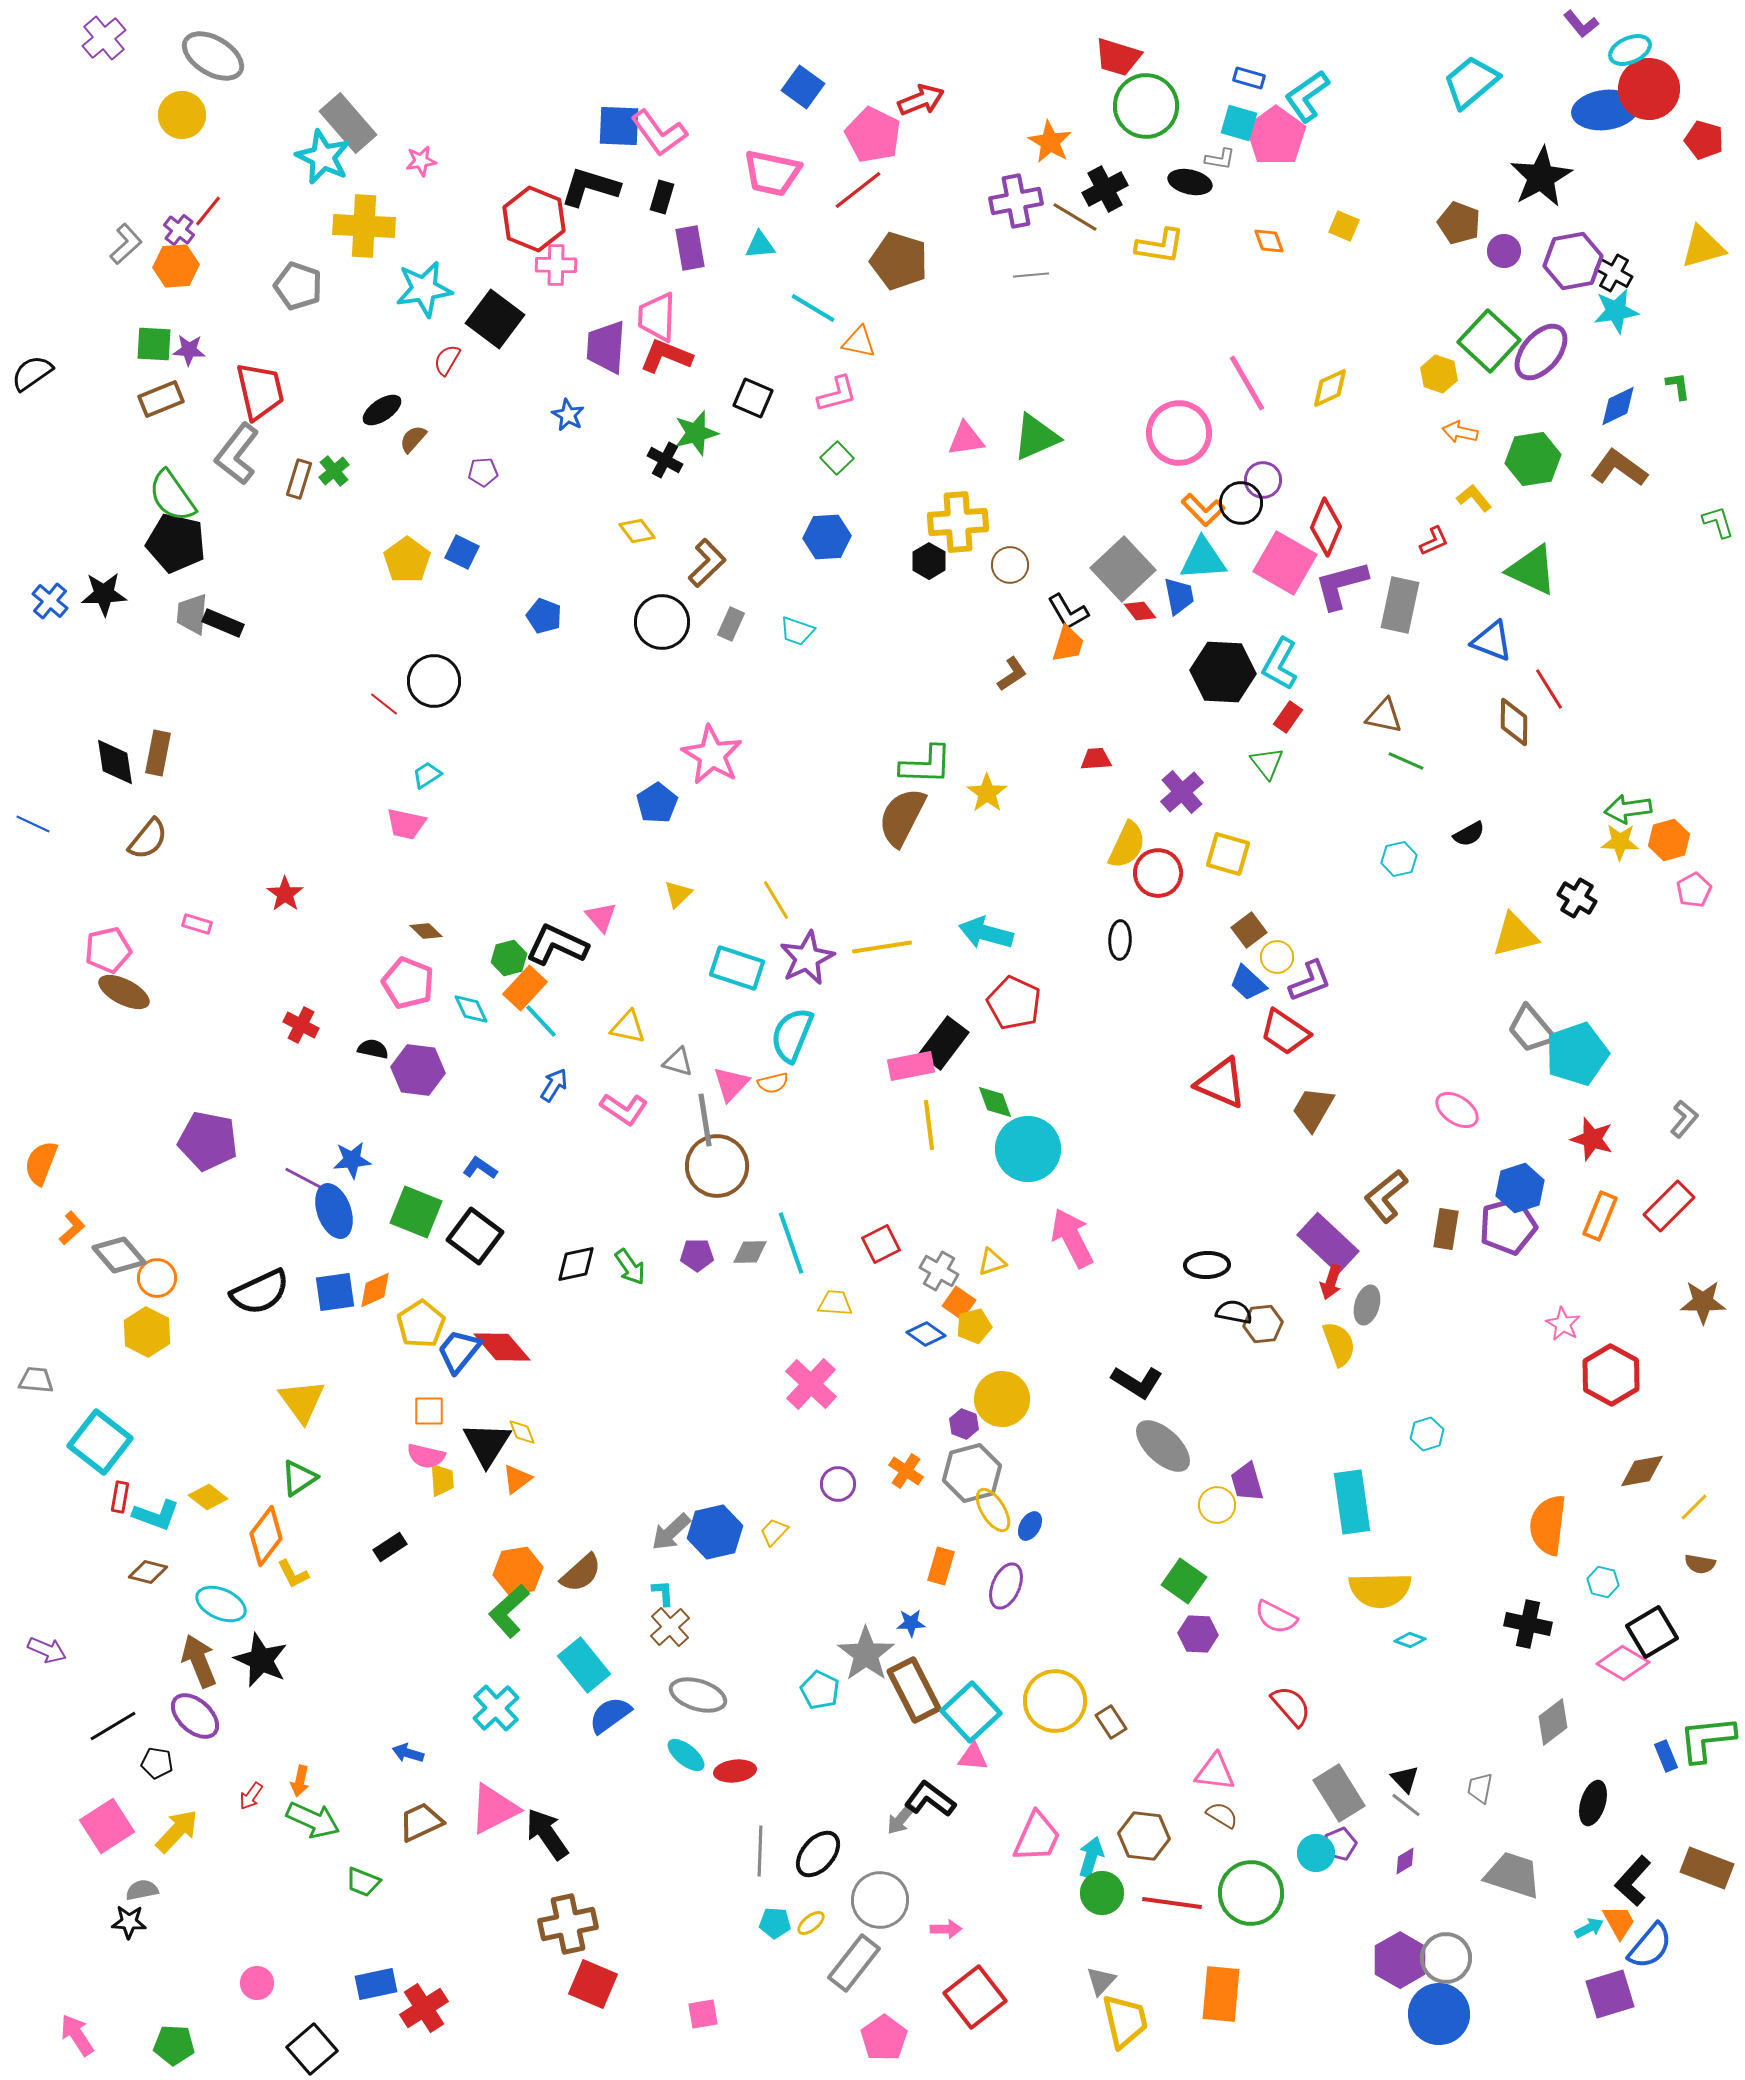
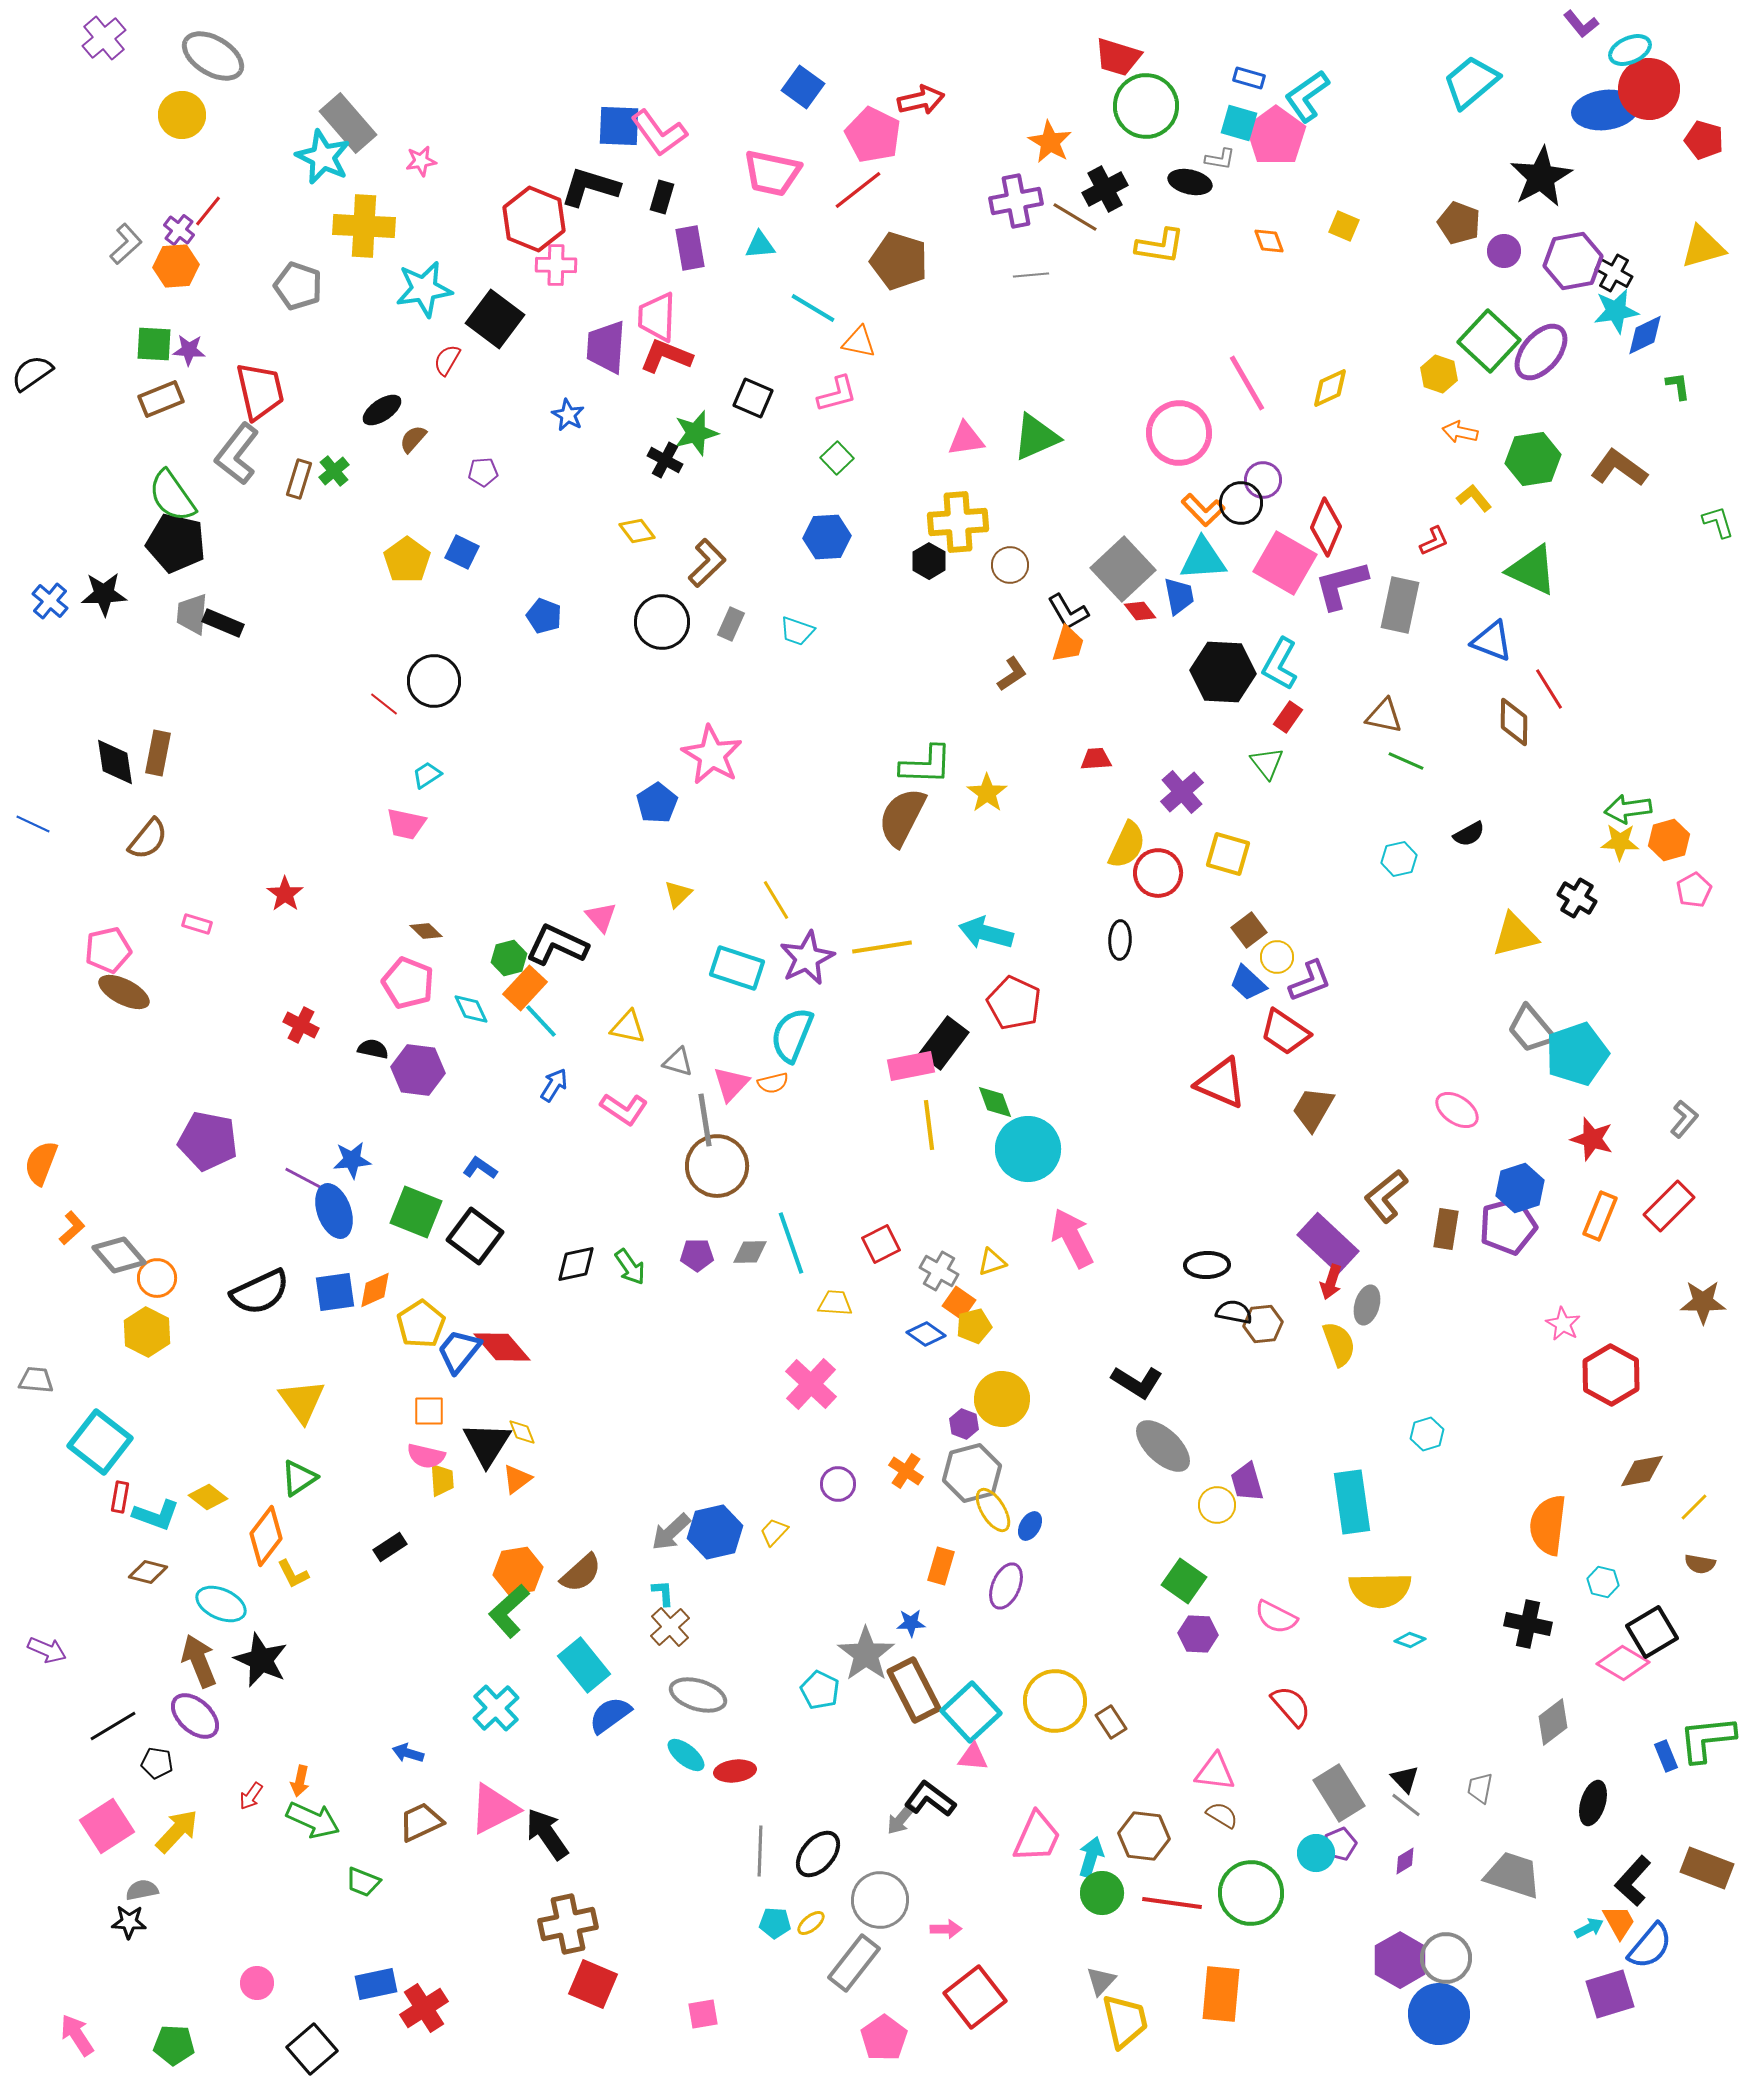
red arrow at (921, 100): rotated 9 degrees clockwise
blue diamond at (1618, 406): moved 27 px right, 71 px up
